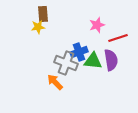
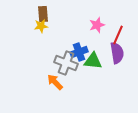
yellow star: moved 3 px right, 1 px up
red line: moved 3 px up; rotated 48 degrees counterclockwise
purple semicircle: moved 6 px right, 7 px up
